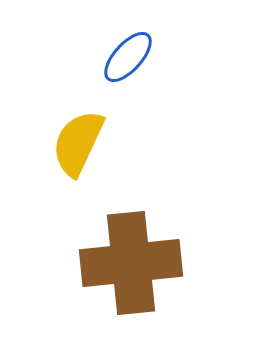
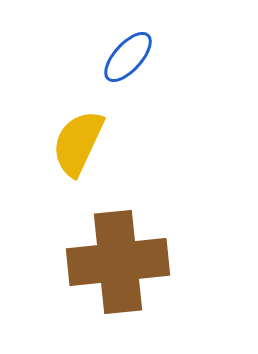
brown cross: moved 13 px left, 1 px up
